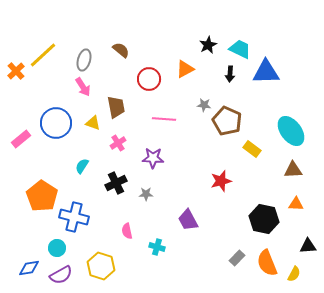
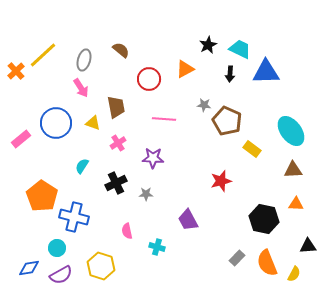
pink arrow at (83, 87): moved 2 px left, 1 px down
